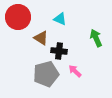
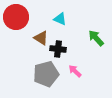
red circle: moved 2 px left
green arrow: rotated 18 degrees counterclockwise
black cross: moved 1 px left, 2 px up
